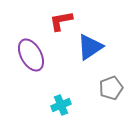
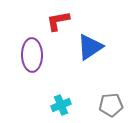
red L-shape: moved 3 px left
purple ellipse: moved 1 px right; rotated 28 degrees clockwise
gray pentagon: moved 17 px down; rotated 15 degrees clockwise
